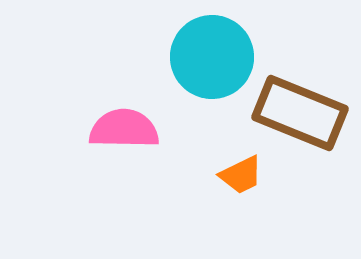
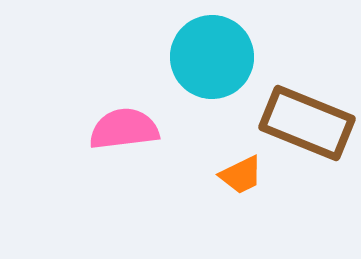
brown rectangle: moved 7 px right, 10 px down
pink semicircle: rotated 8 degrees counterclockwise
